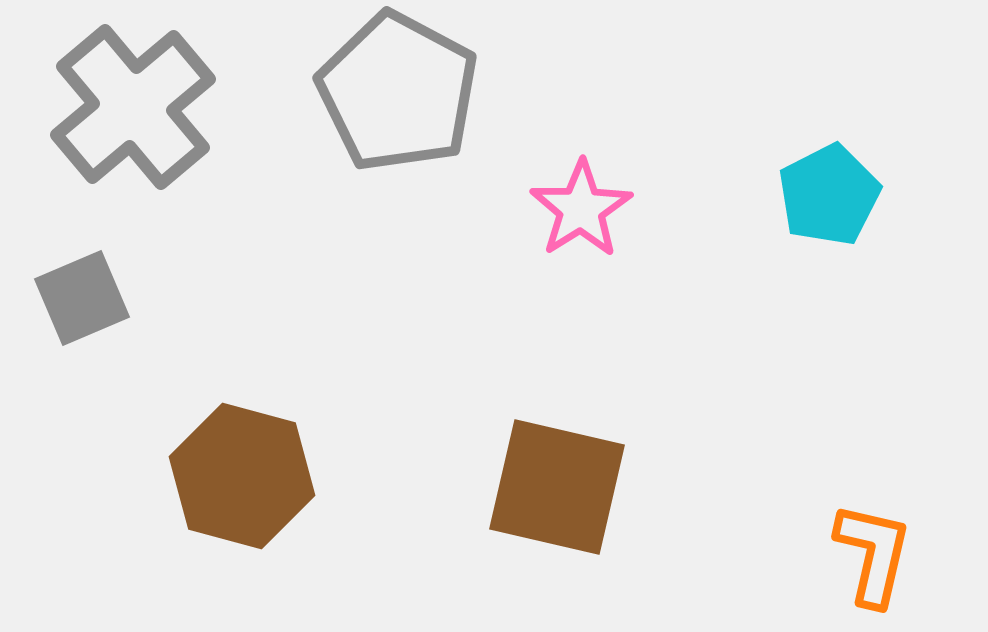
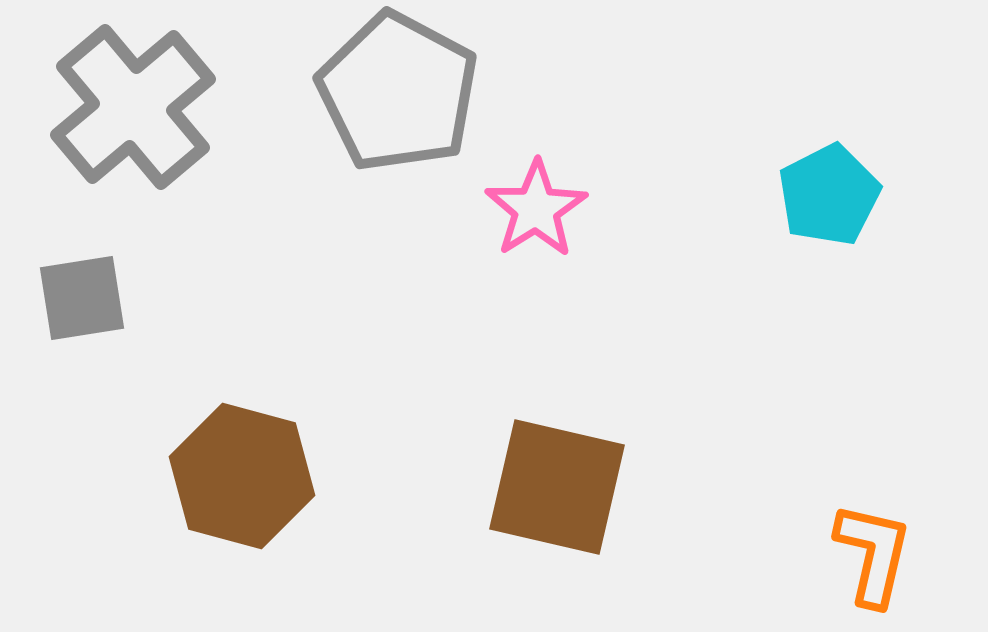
pink star: moved 45 px left
gray square: rotated 14 degrees clockwise
